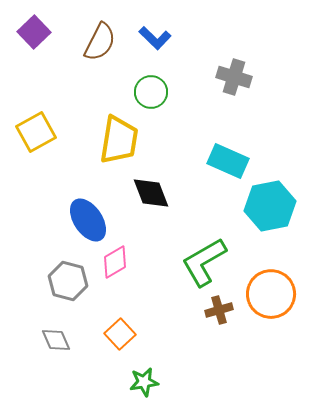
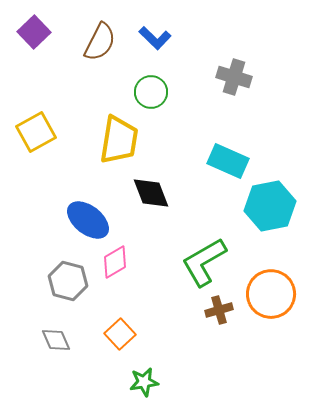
blue ellipse: rotated 18 degrees counterclockwise
